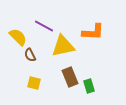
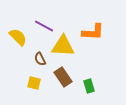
yellow triangle: rotated 15 degrees clockwise
brown semicircle: moved 10 px right, 4 px down
brown rectangle: moved 7 px left; rotated 12 degrees counterclockwise
